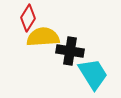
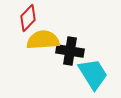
red diamond: rotated 12 degrees clockwise
yellow semicircle: moved 3 px down
